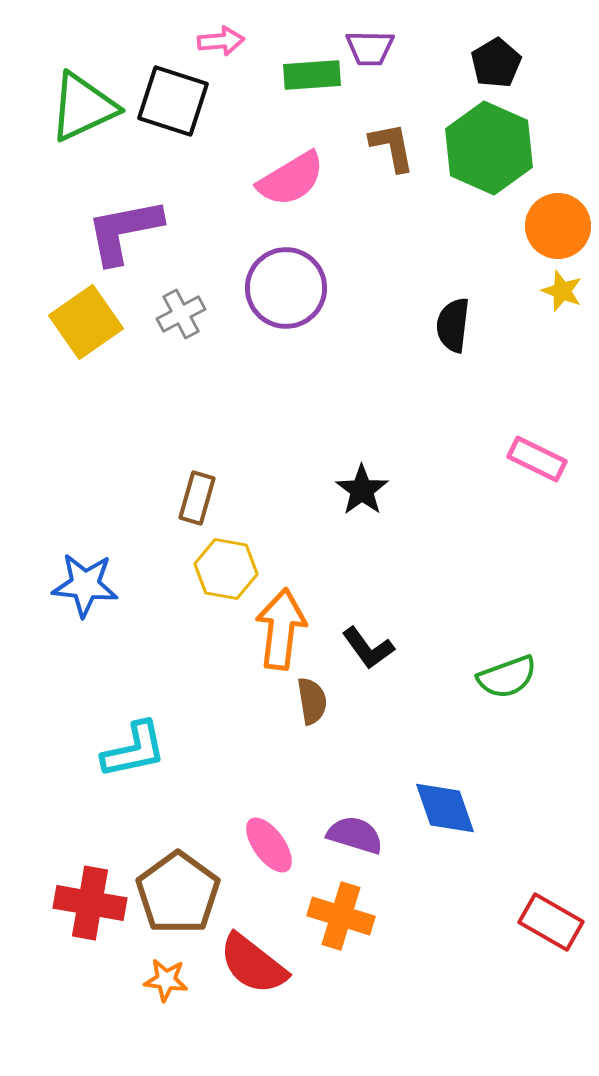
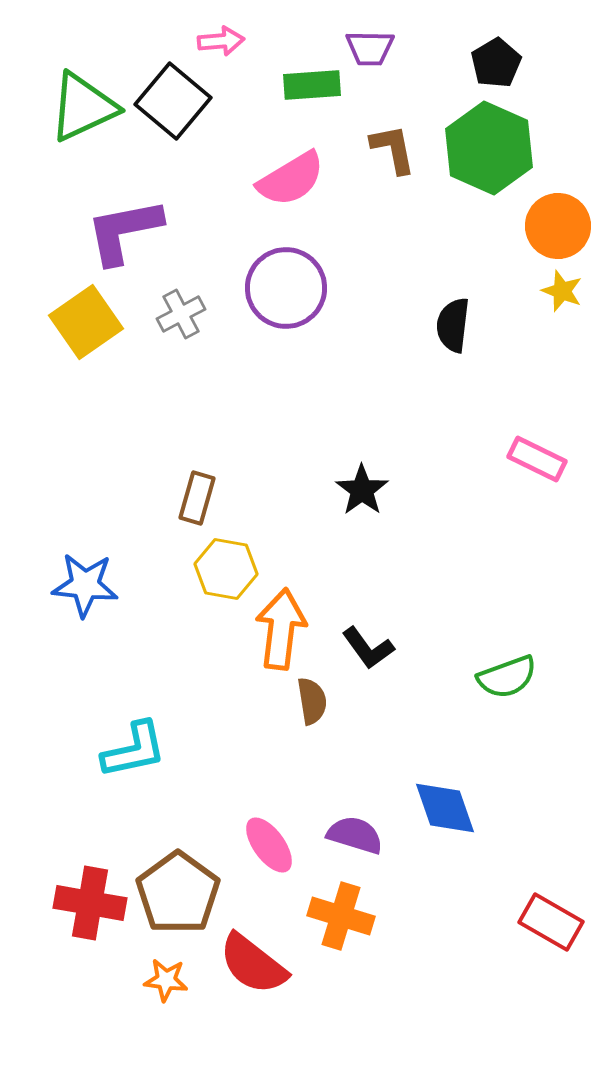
green rectangle: moved 10 px down
black square: rotated 22 degrees clockwise
brown L-shape: moved 1 px right, 2 px down
